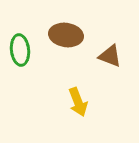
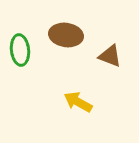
yellow arrow: rotated 140 degrees clockwise
